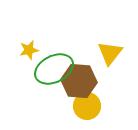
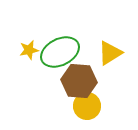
yellow triangle: rotated 20 degrees clockwise
green ellipse: moved 6 px right, 17 px up
